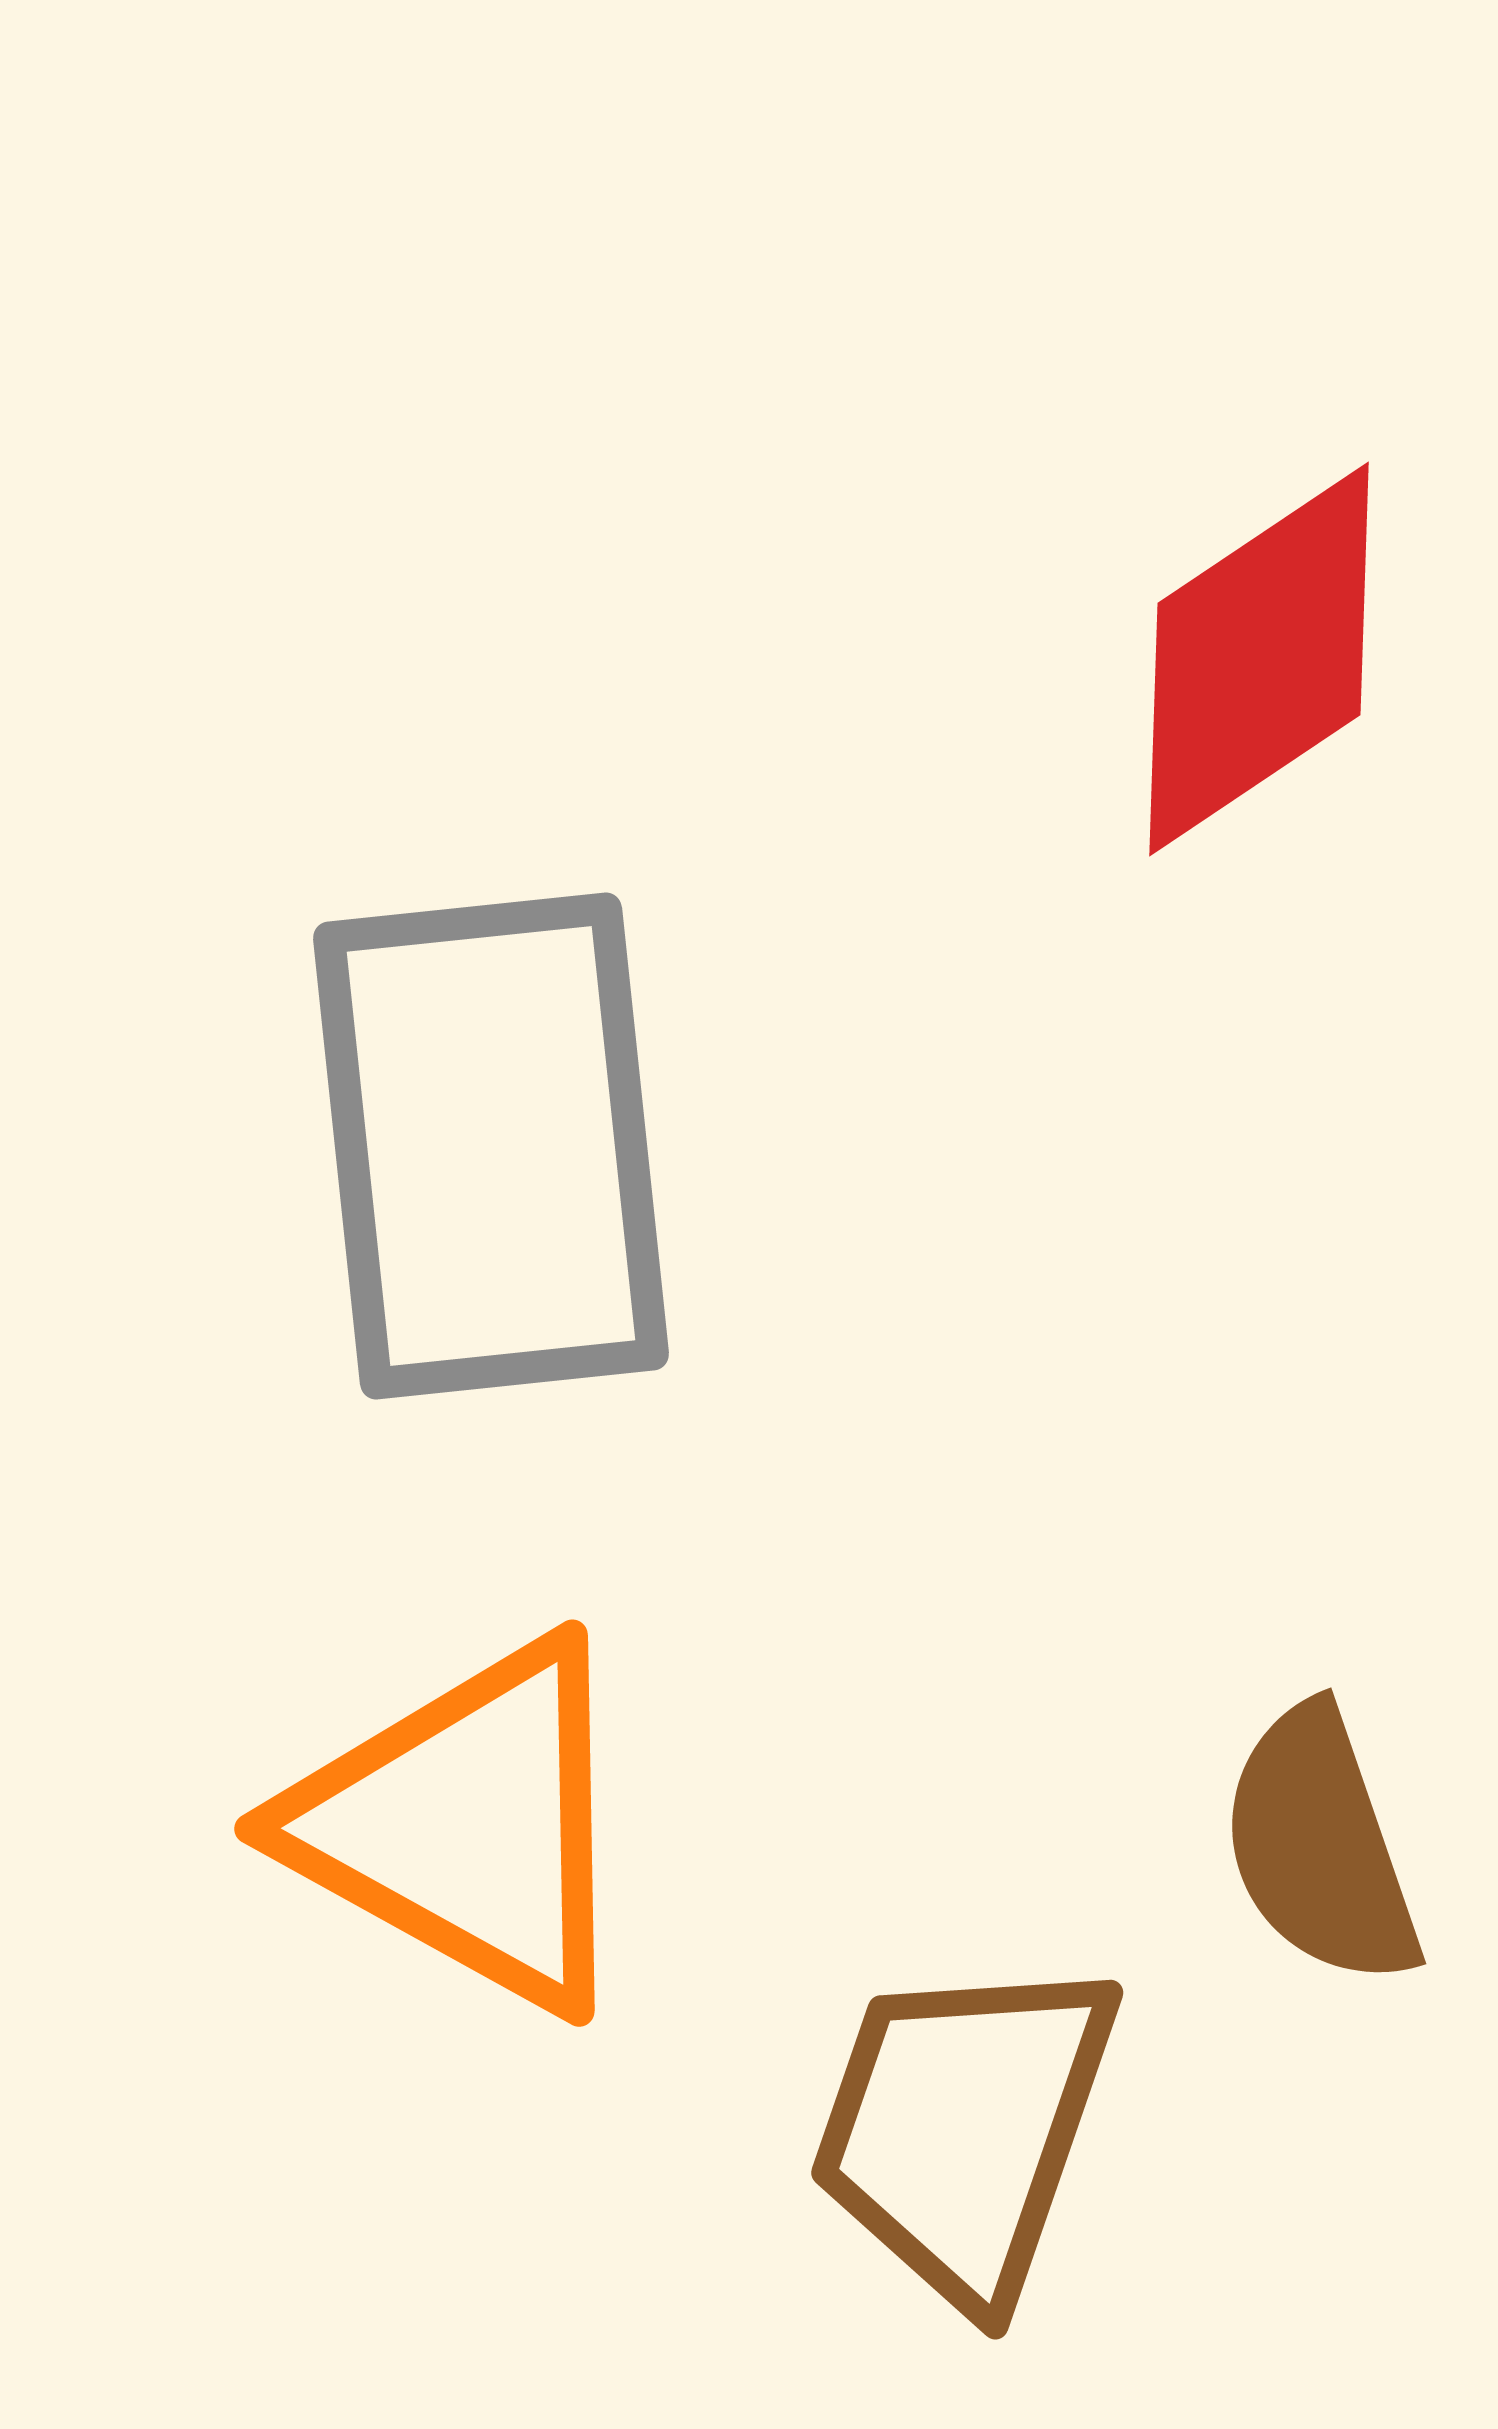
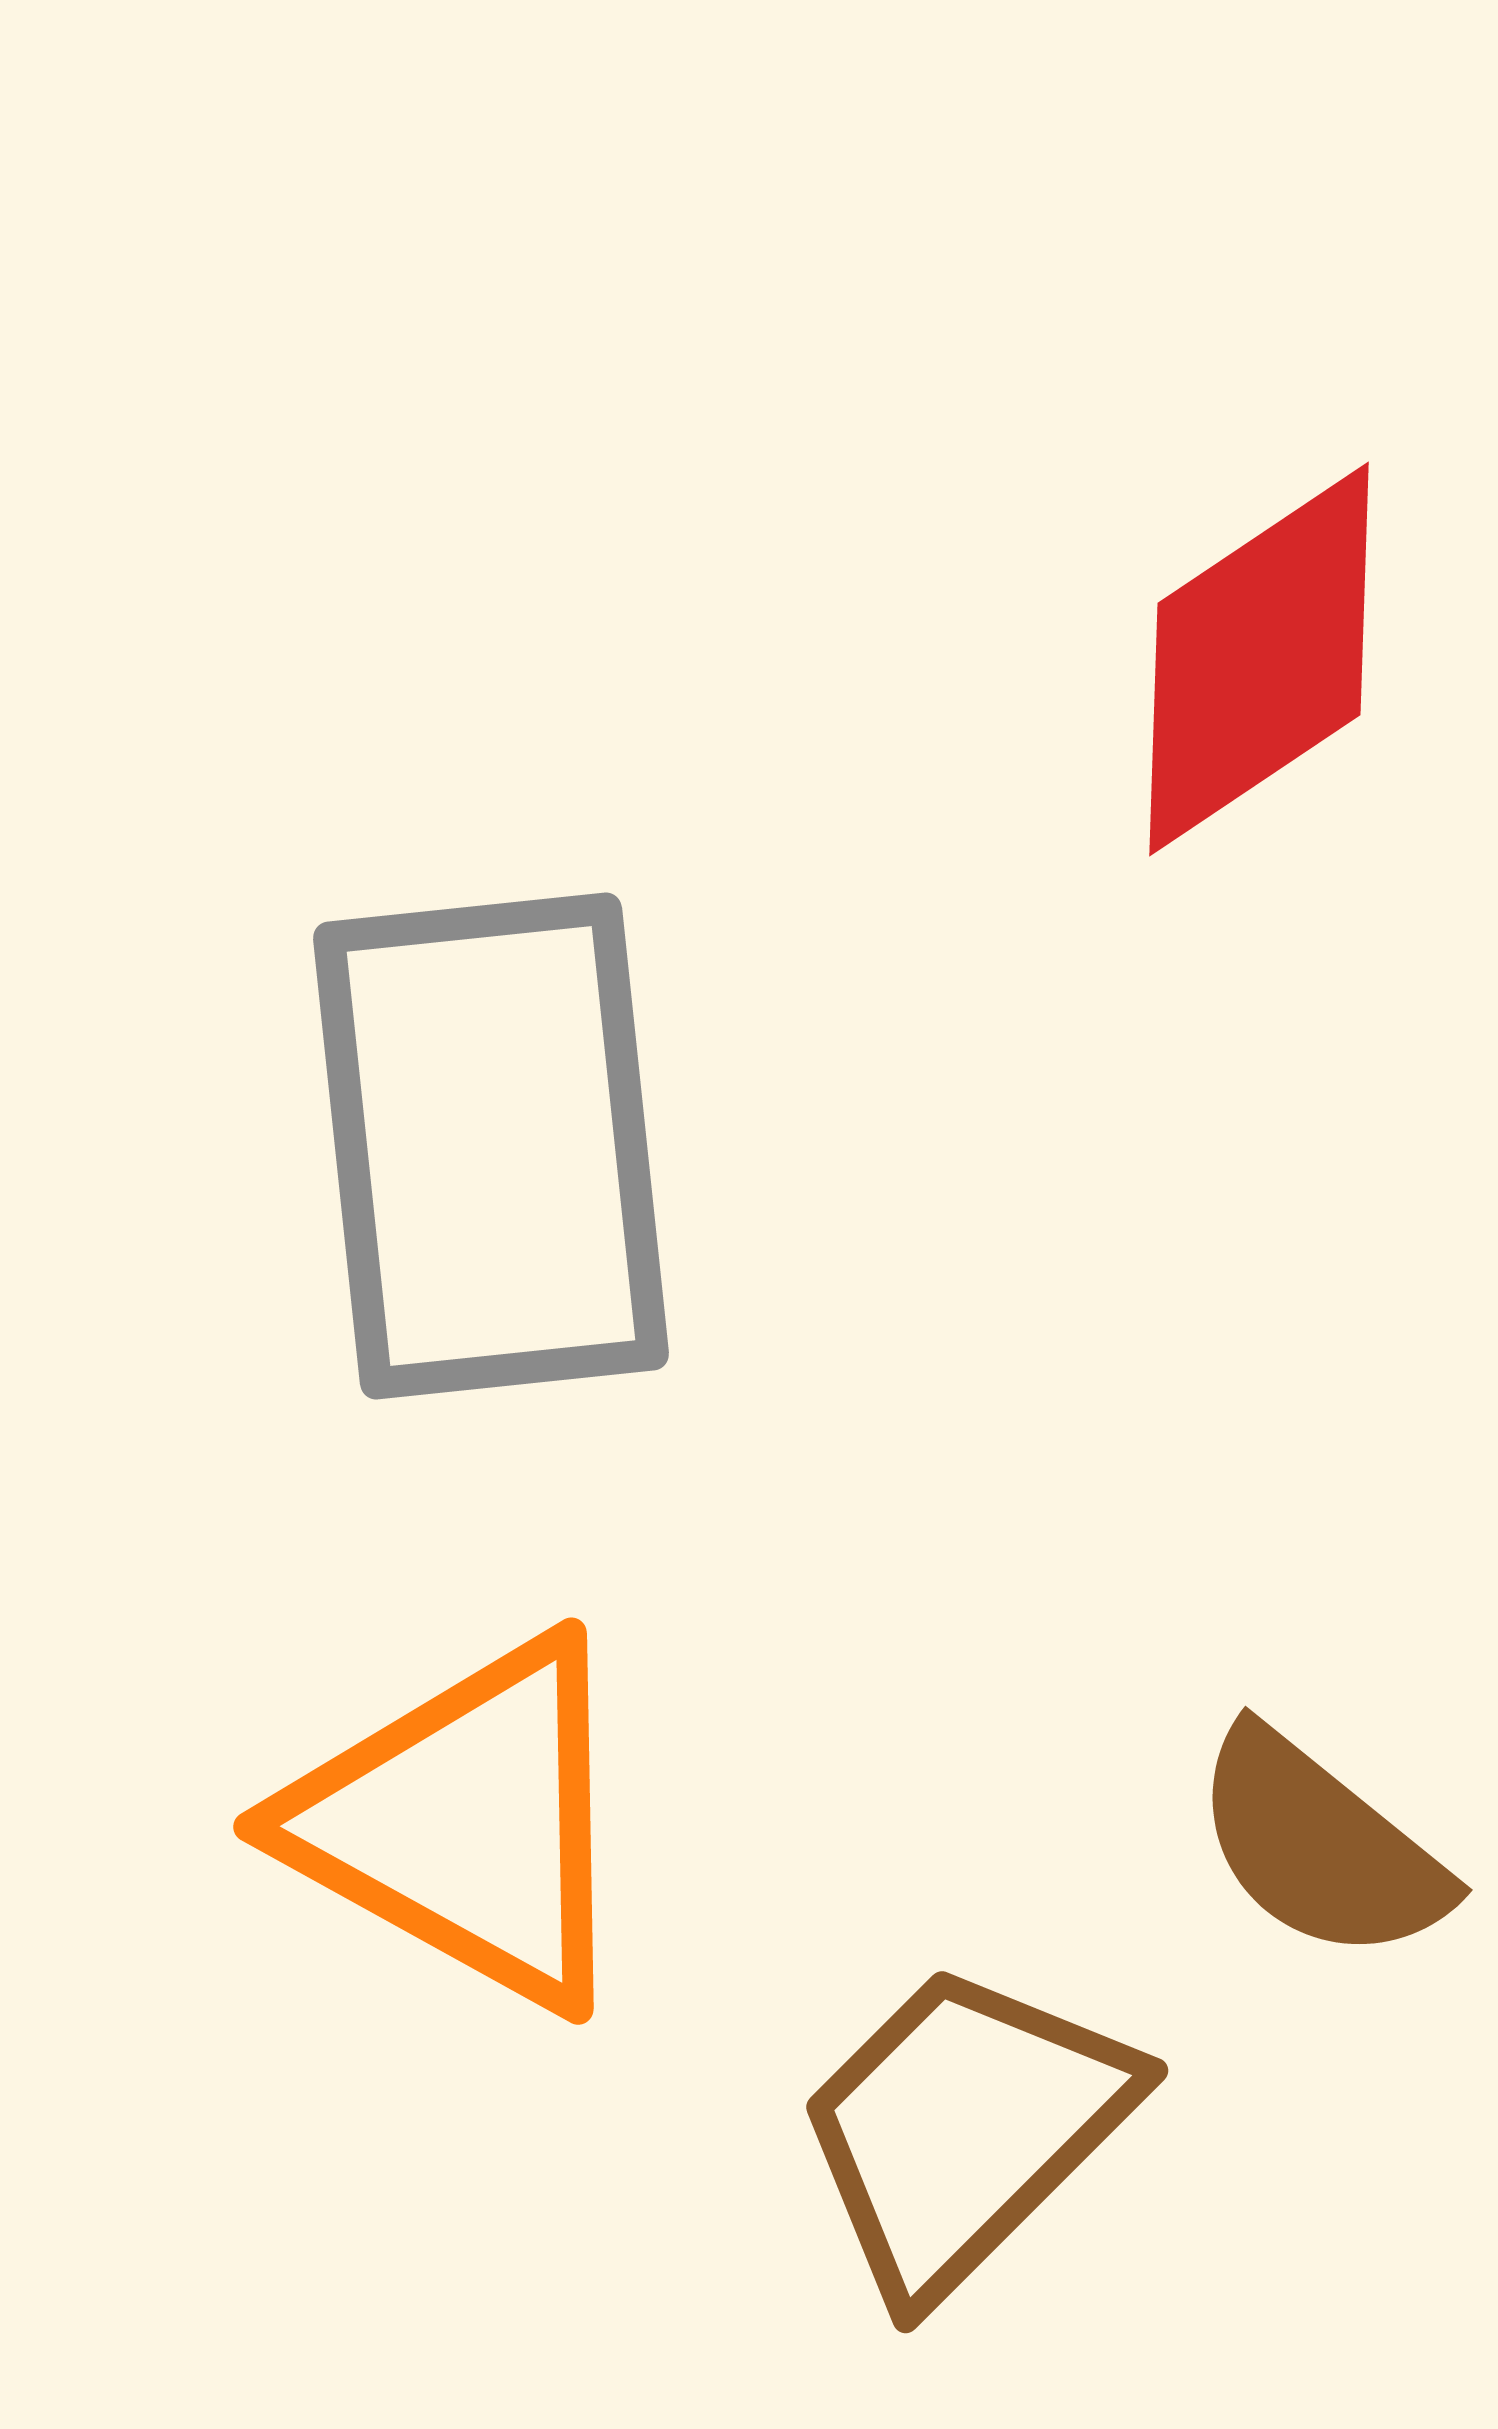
orange triangle: moved 1 px left, 2 px up
brown semicircle: rotated 32 degrees counterclockwise
brown trapezoid: rotated 26 degrees clockwise
